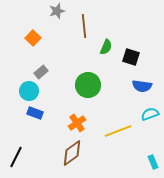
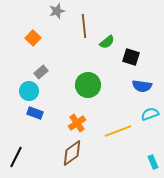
green semicircle: moved 1 px right, 5 px up; rotated 28 degrees clockwise
